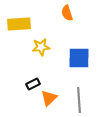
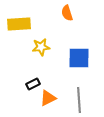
orange triangle: moved 1 px left; rotated 18 degrees clockwise
